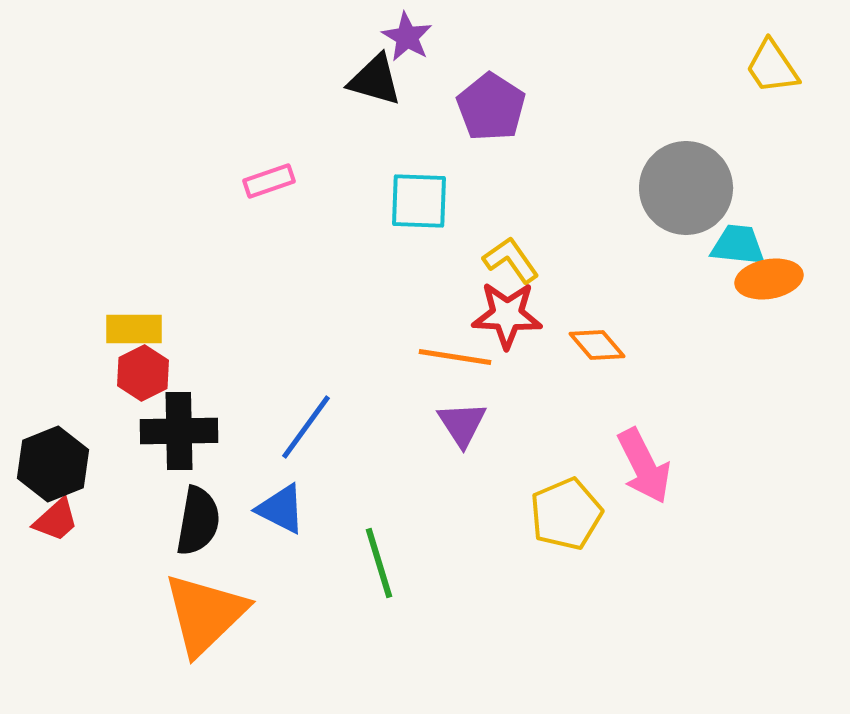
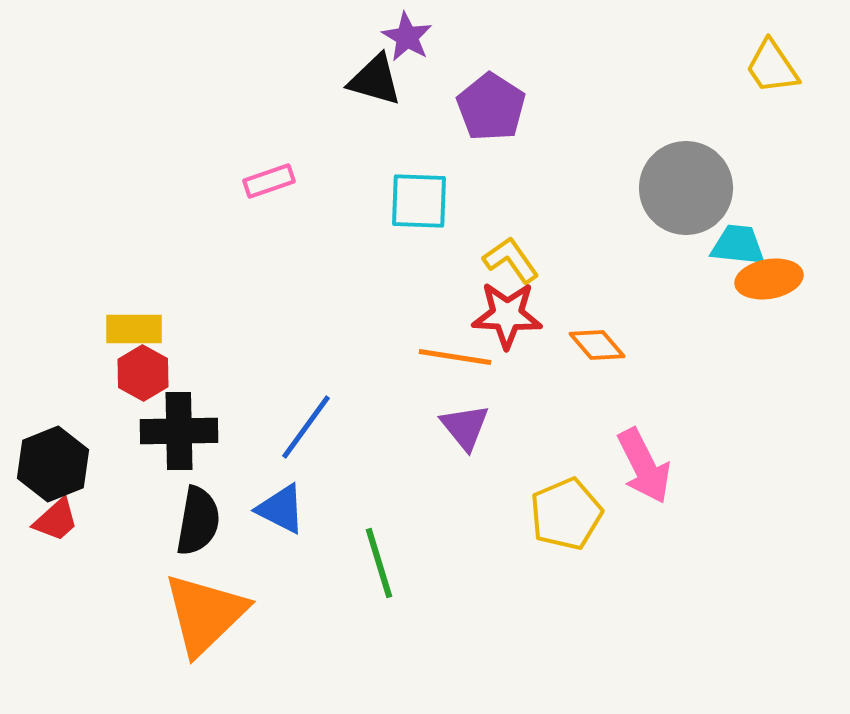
red hexagon: rotated 4 degrees counterclockwise
purple triangle: moved 3 px right, 3 px down; rotated 6 degrees counterclockwise
